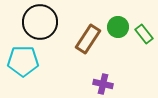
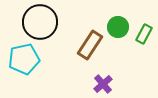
green rectangle: rotated 66 degrees clockwise
brown rectangle: moved 2 px right, 6 px down
cyan pentagon: moved 1 px right, 2 px up; rotated 12 degrees counterclockwise
purple cross: rotated 36 degrees clockwise
